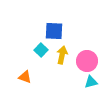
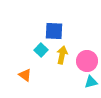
orange triangle: moved 2 px up; rotated 16 degrees clockwise
